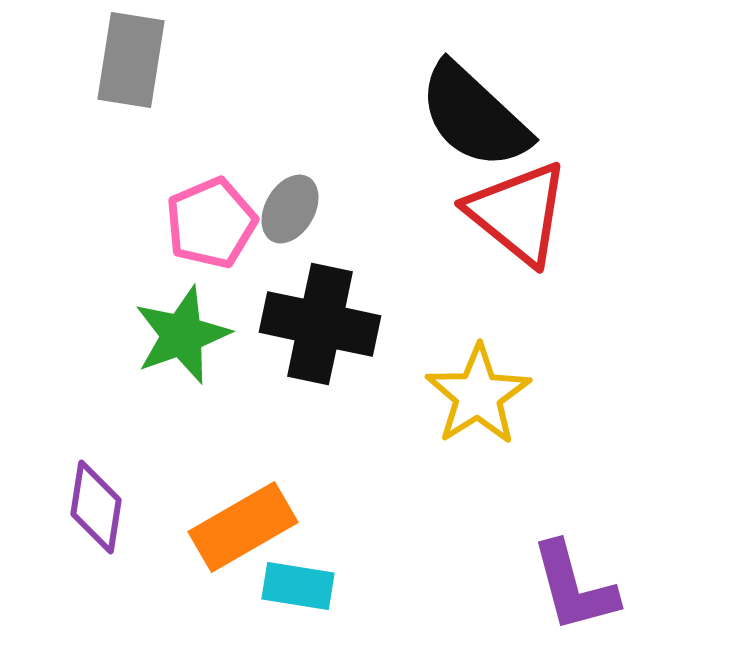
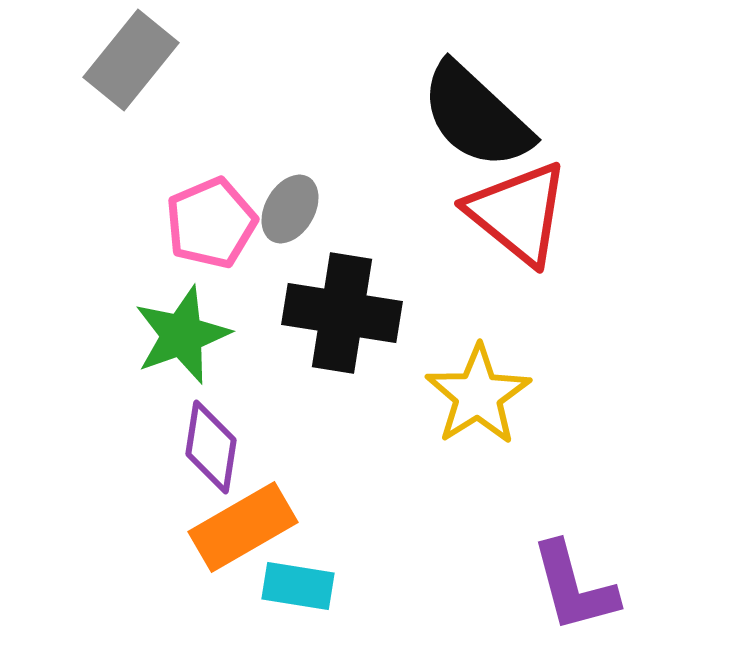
gray rectangle: rotated 30 degrees clockwise
black semicircle: moved 2 px right
black cross: moved 22 px right, 11 px up; rotated 3 degrees counterclockwise
purple diamond: moved 115 px right, 60 px up
